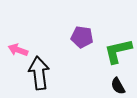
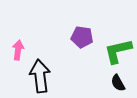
pink arrow: rotated 78 degrees clockwise
black arrow: moved 1 px right, 3 px down
black semicircle: moved 3 px up
